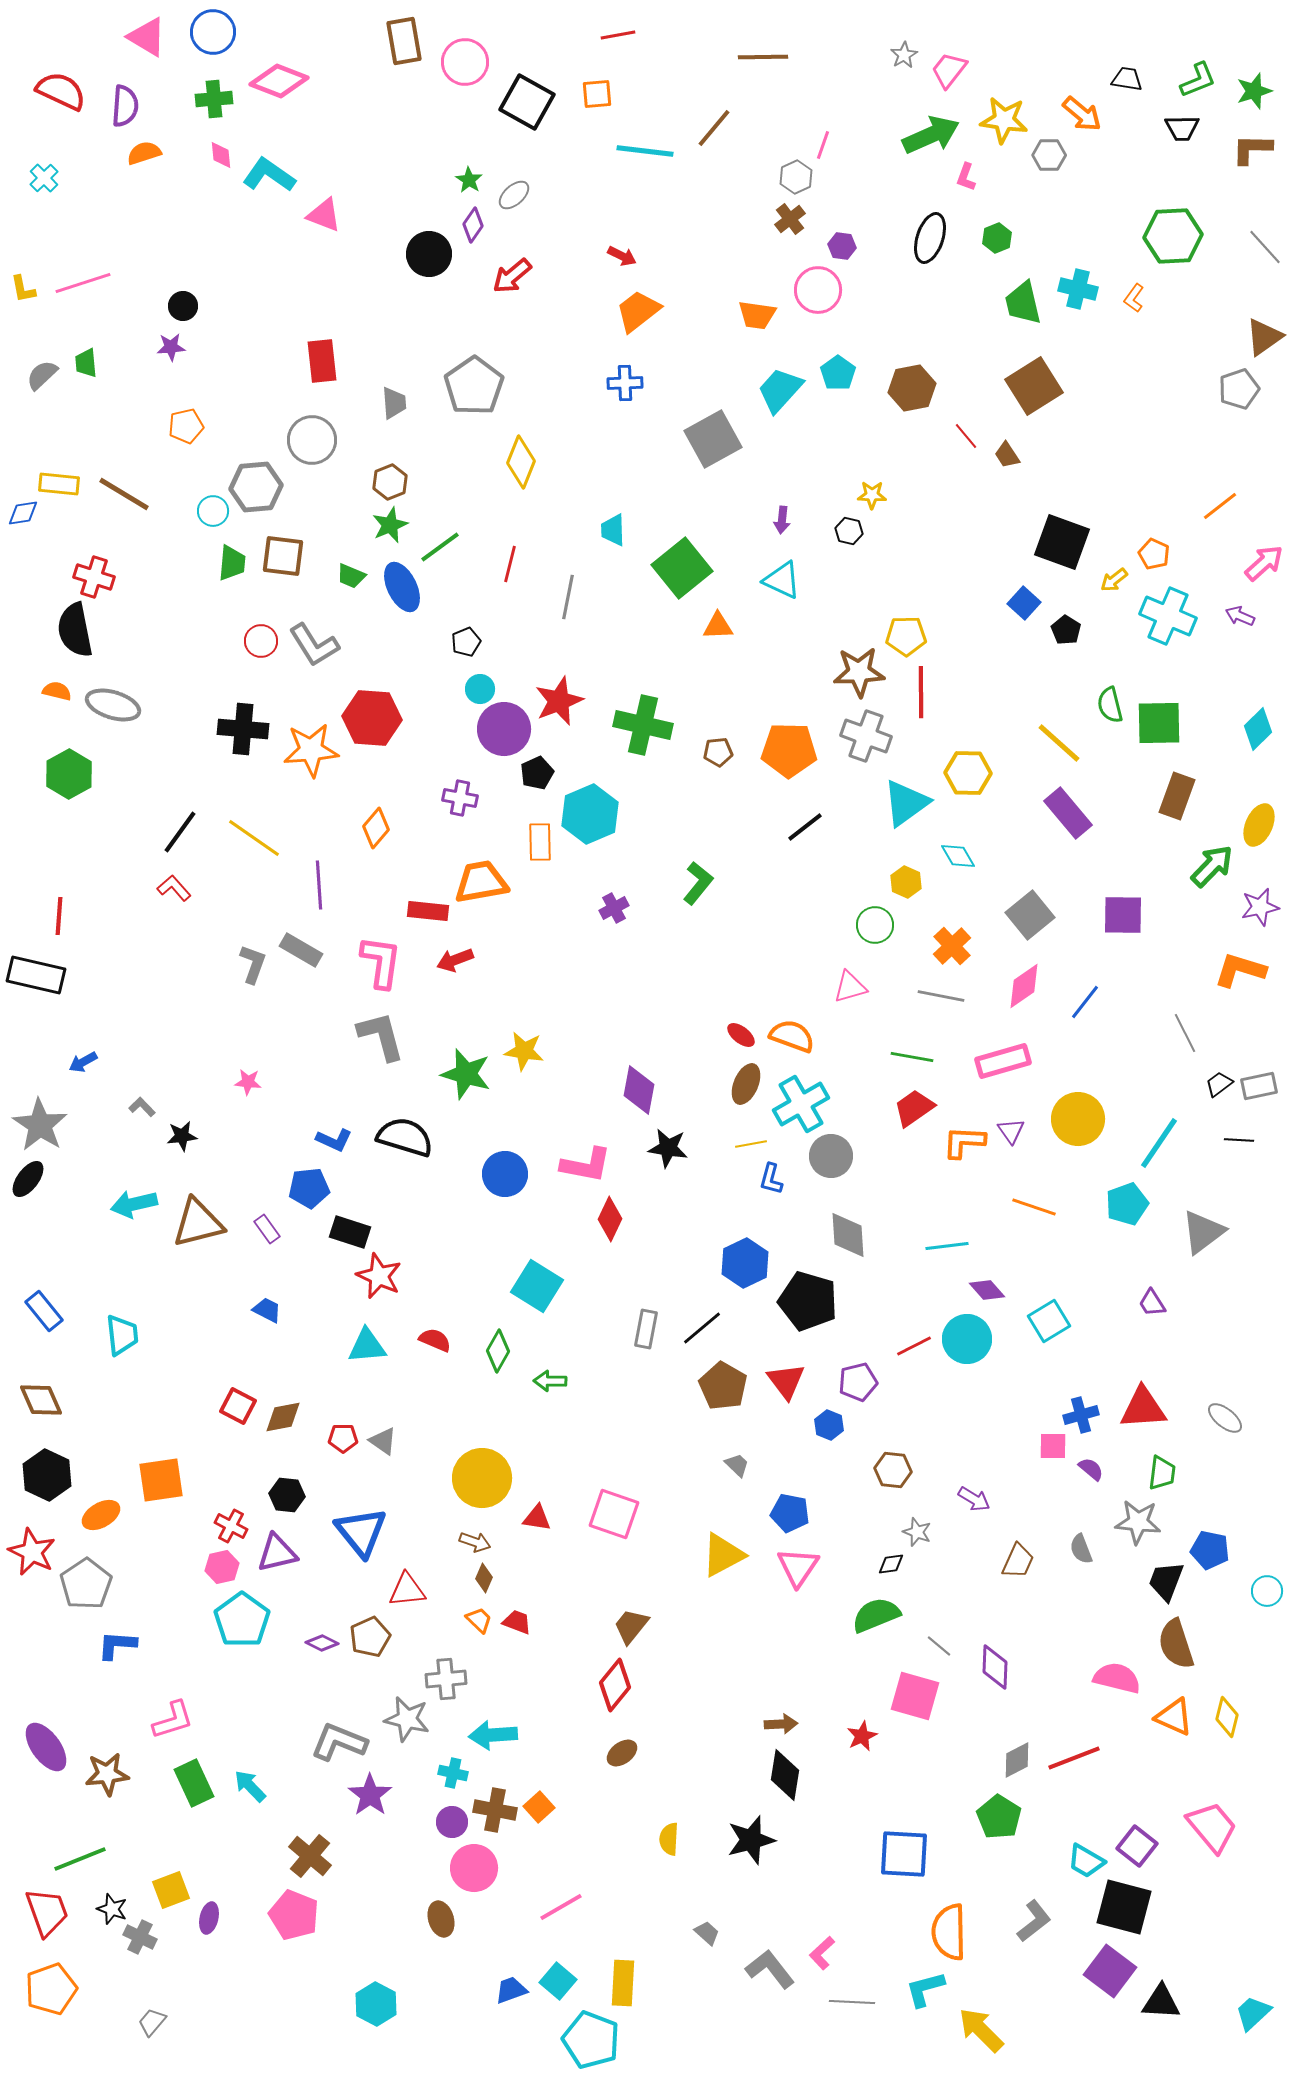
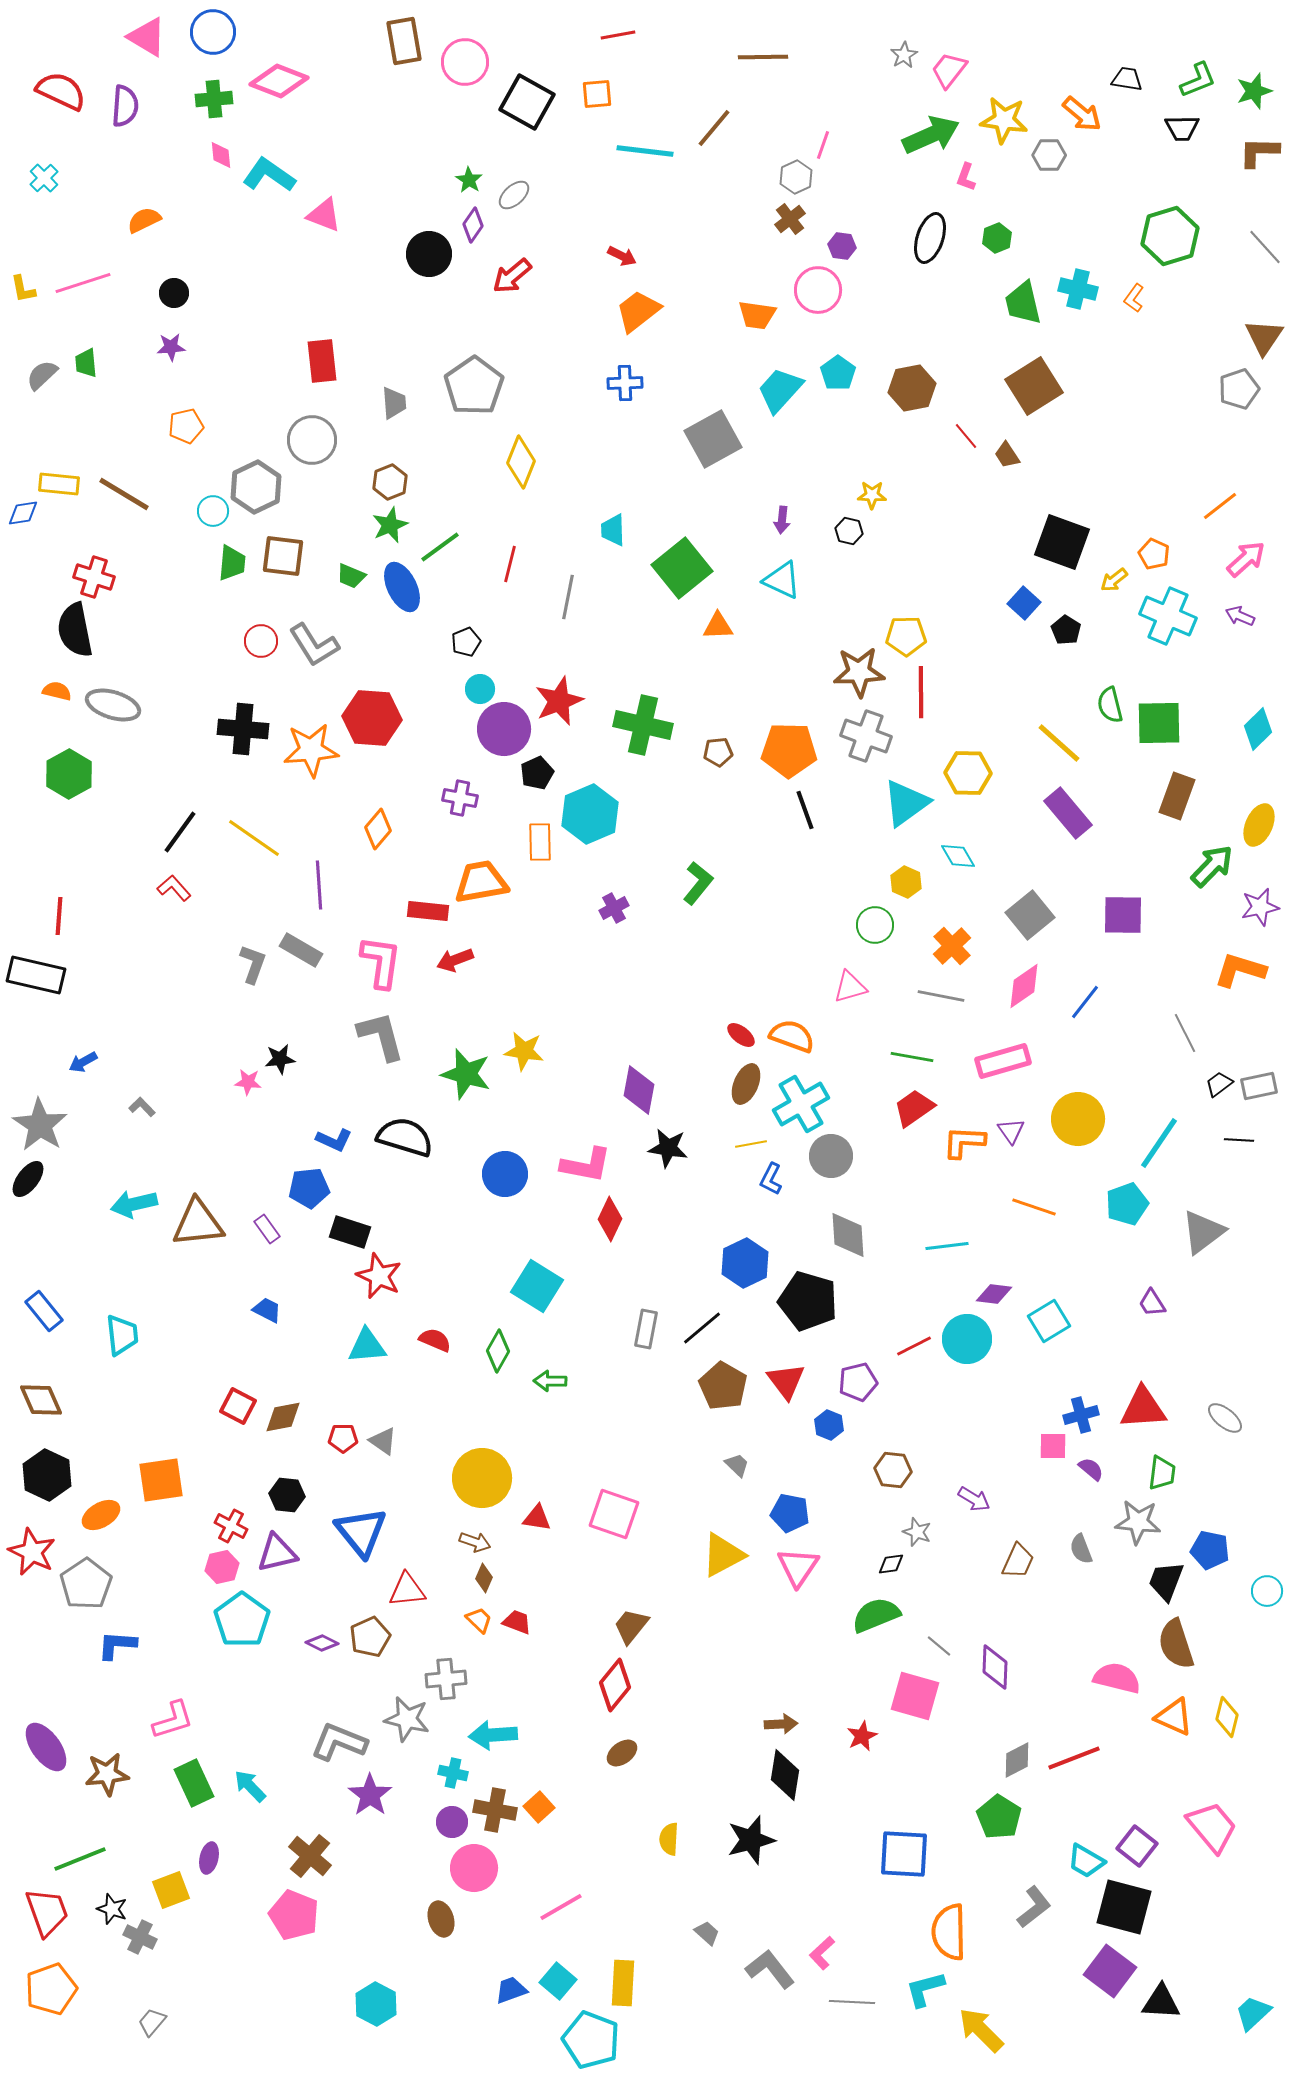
brown L-shape at (1252, 149): moved 7 px right, 3 px down
orange semicircle at (144, 153): moved 67 px down; rotated 8 degrees counterclockwise
green hexagon at (1173, 236): moved 3 px left; rotated 14 degrees counterclockwise
black circle at (183, 306): moved 9 px left, 13 px up
brown triangle at (1264, 337): rotated 21 degrees counterclockwise
gray hexagon at (256, 487): rotated 21 degrees counterclockwise
pink arrow at (1264, 563): moved 18 px left, 4 px up
black line at (805, 827): moved 17 px up; rotated 72 degrees counterclockwise
orange diamond at (376, 828): moved 2 px right, 1 px down
black star at (182, 1136): moved 98 px right, 77 px up
blue L-shape at (771, 1179): rotated 12 degrees clockwise
brown triangle at (198, 1223): rotated 8 degrees clockwise
purple diamond at (987, 1290): moved 7 px right, 4 px down; rotated 42 degrees counterclockwise
purple ellipse at (209, 1918): moved 60 px up
gray L-shape at (1034, 1921): moved 14 px up
